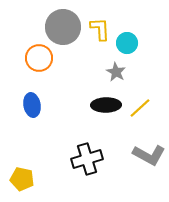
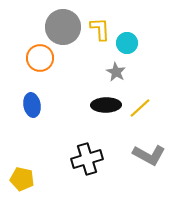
orange circle: moved 1 px right
